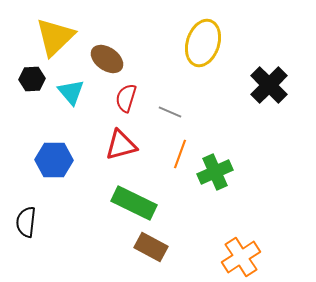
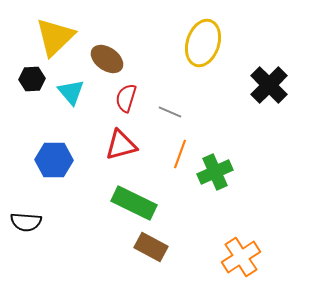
black semicircle: rotated 92 degrees counterclockwise
